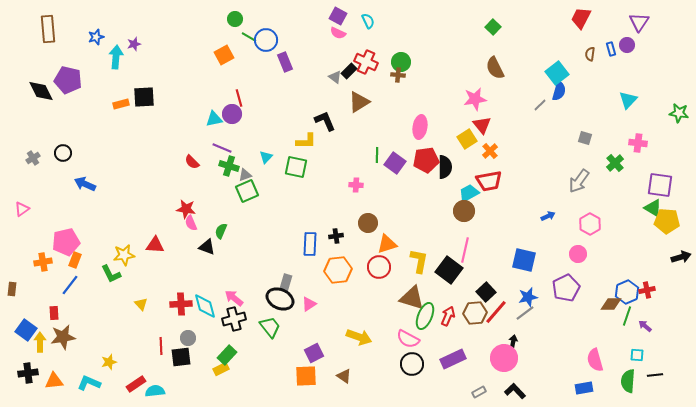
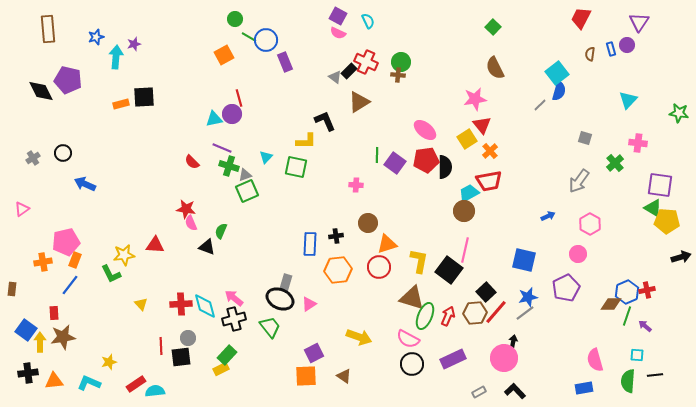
pink ellipse at (420, 127): moved 5 px right, 3 px down; rotated 60 degrees counterclockwise
